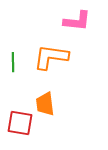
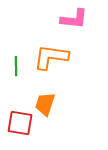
pink L-shape: moved 3 px left, 2 px up
green line: moved 3 px right, 4 px down
orange trapezoid: rotated 25 degrees clockwise
